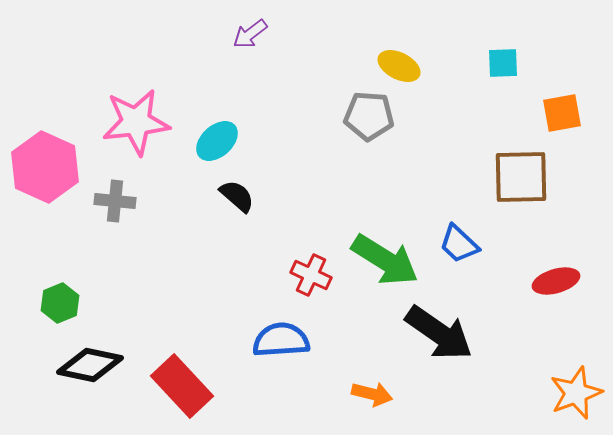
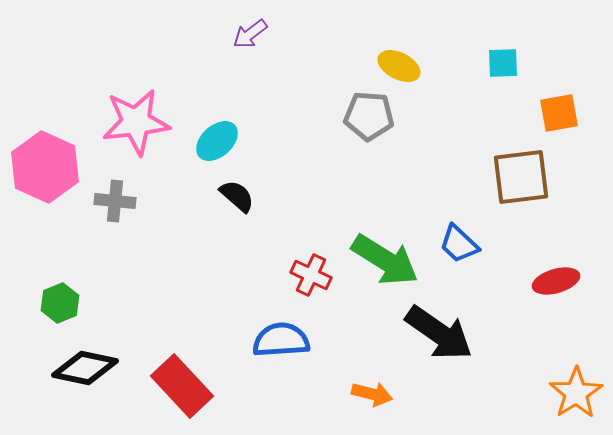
orange square: moved 3 px left
brown square: rotated 6 degrees counterclockwise
black diamond: moved 5 px left, 3 px down
orange star: rotated 12 degrees counterclockwise
